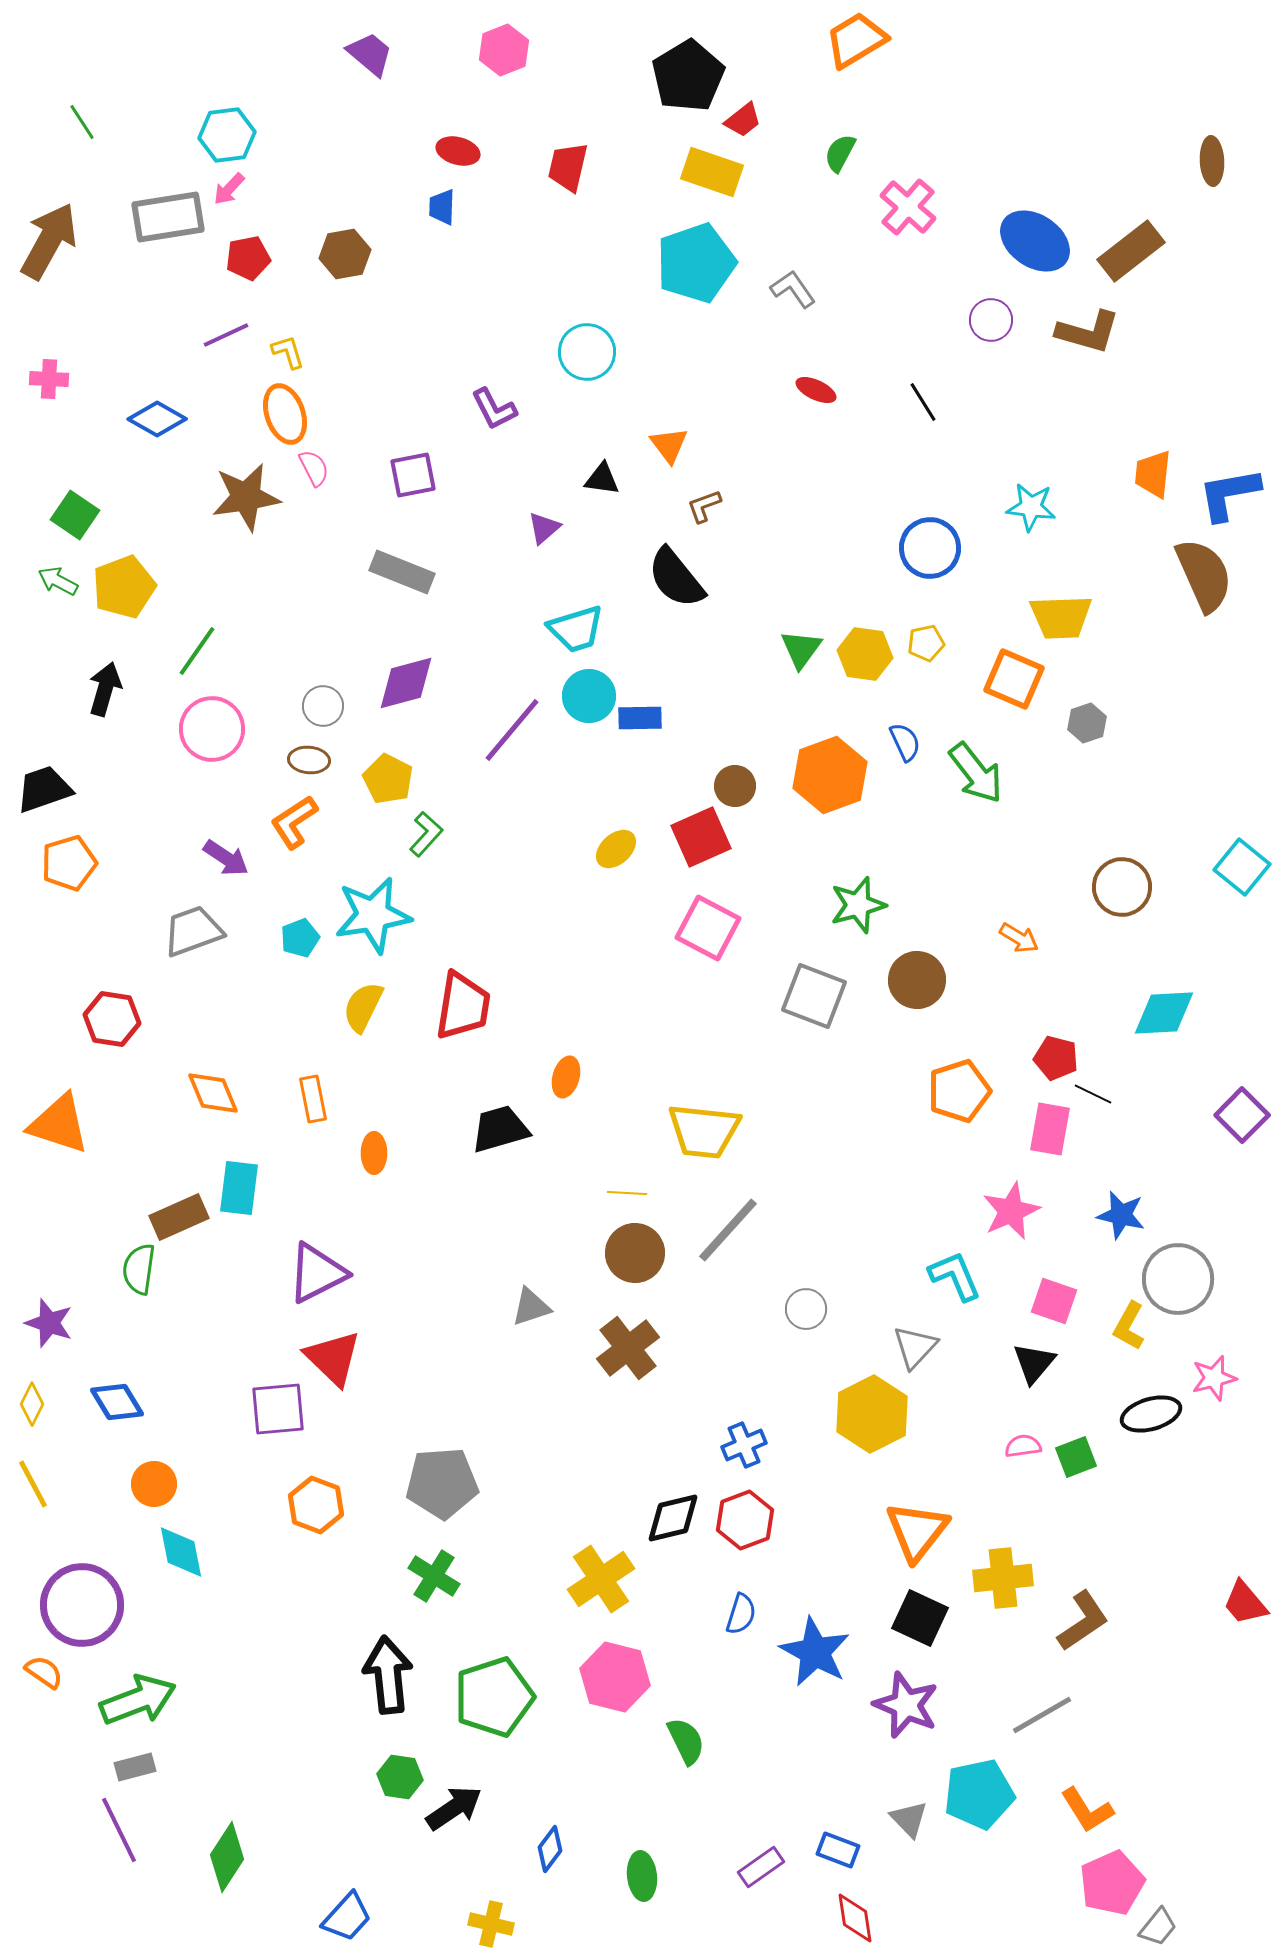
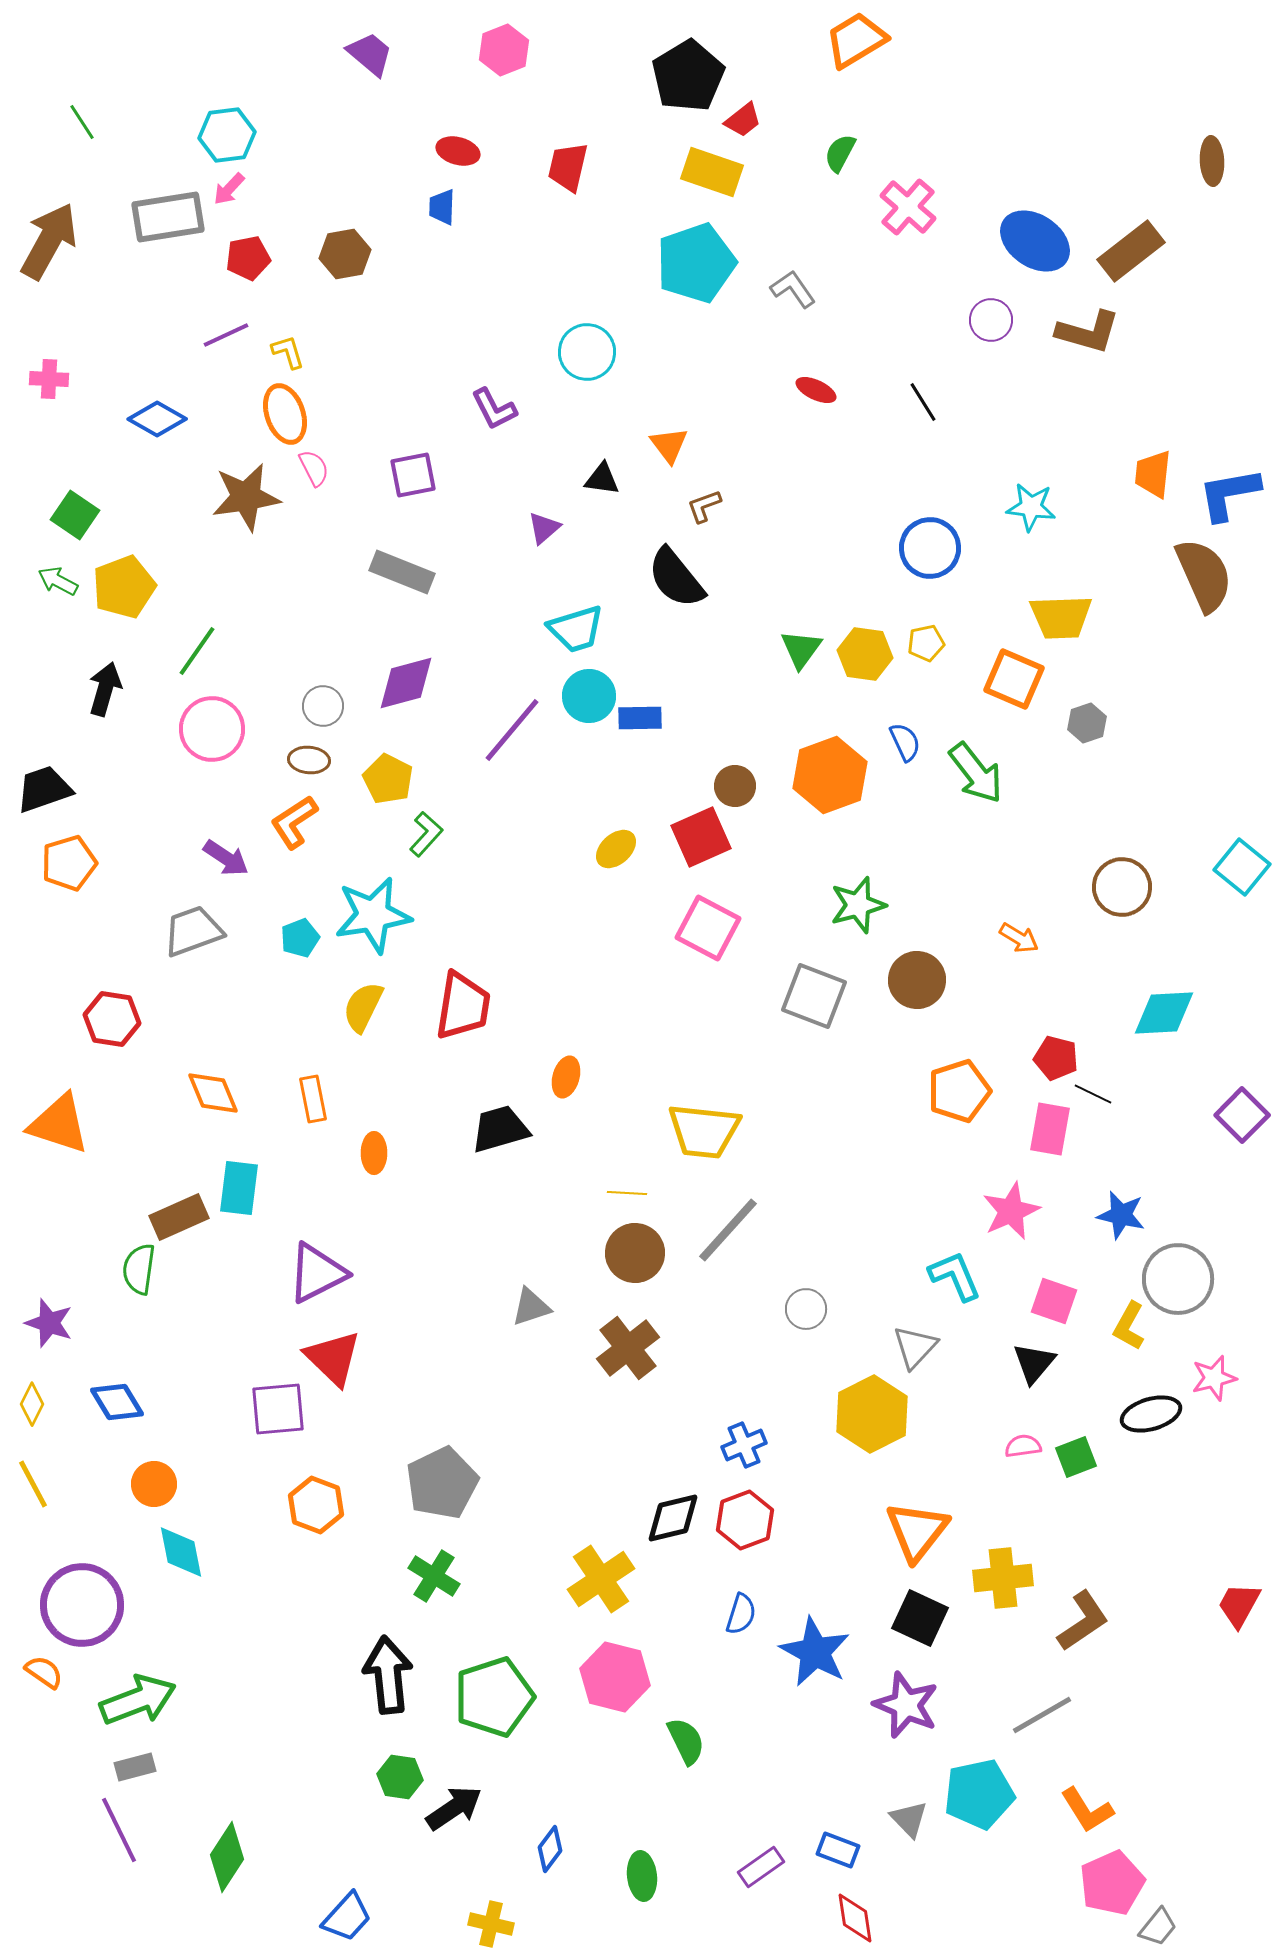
gray pentagon at (442, 1483): rotated 22 degrees counterclockwise
red trapezoid at (1245, 1603): moved 6 px left, 2 px down; rotated 69 degrees clockwise
